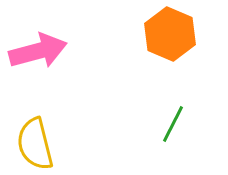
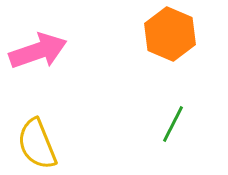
pink arrow: rotated 4 degrees counterclockwise
yellow semicircle: moved 2 px right; rotated 8 degrees counterclockwise
